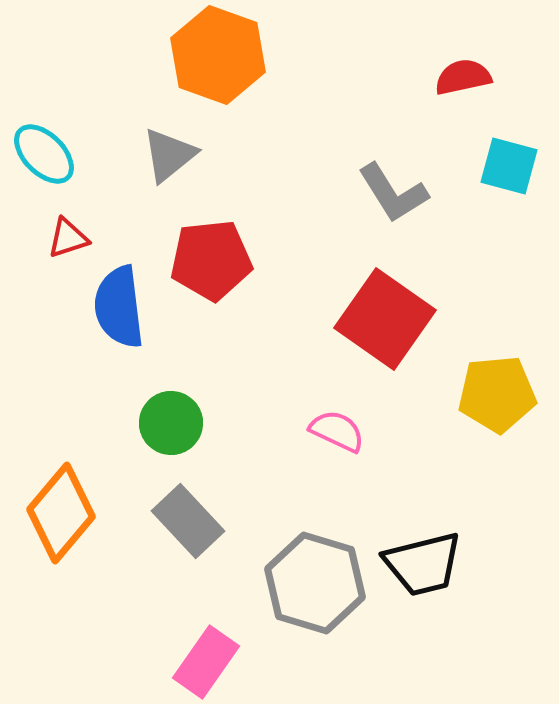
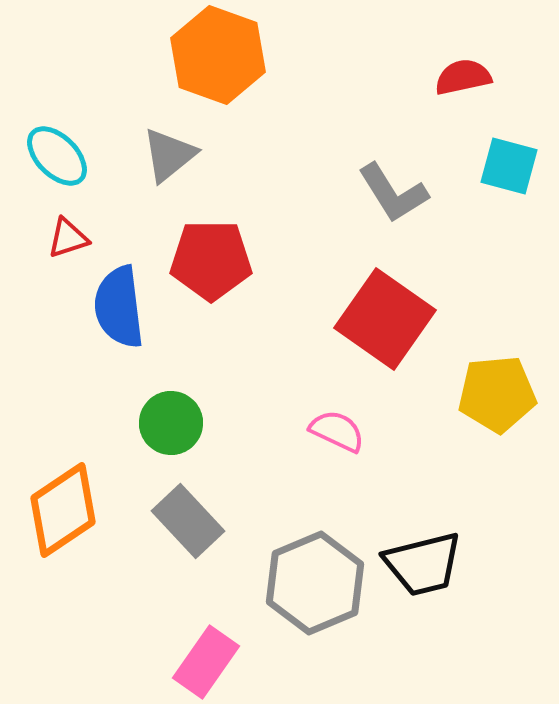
cyan ellipse: moved 13 px right, 2 px down
red pentagon: rotated 6 degrees clockwise
orange diamond: moved 2 px right, 3 px up; rotated 16 degrees clockwise
gray hexagon: rotated 20 degrees clockwise
